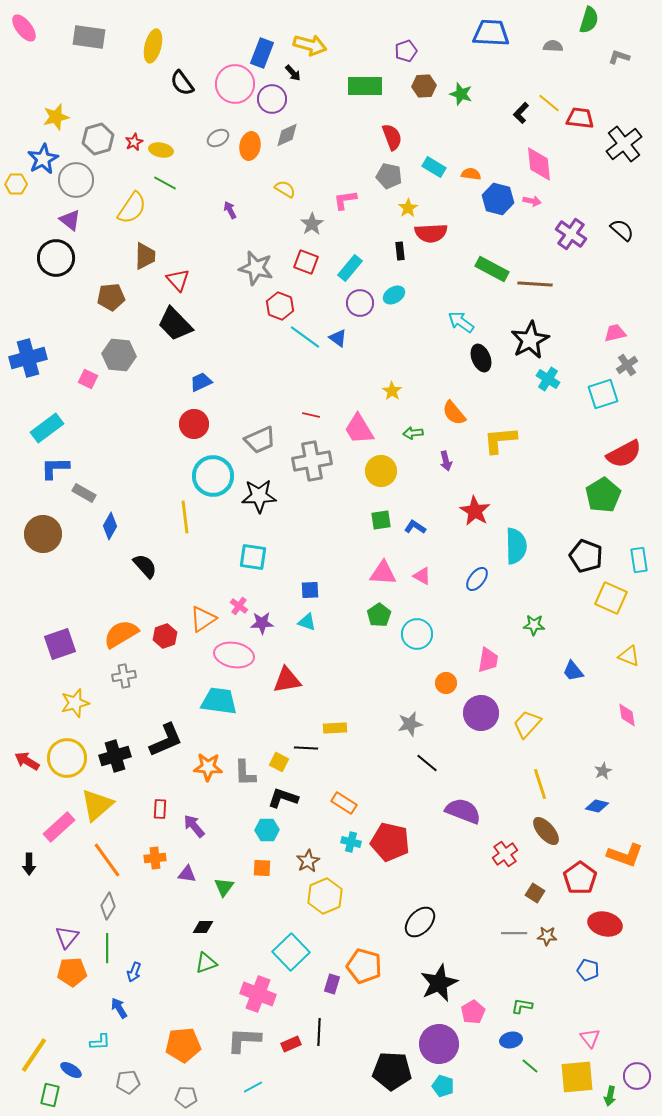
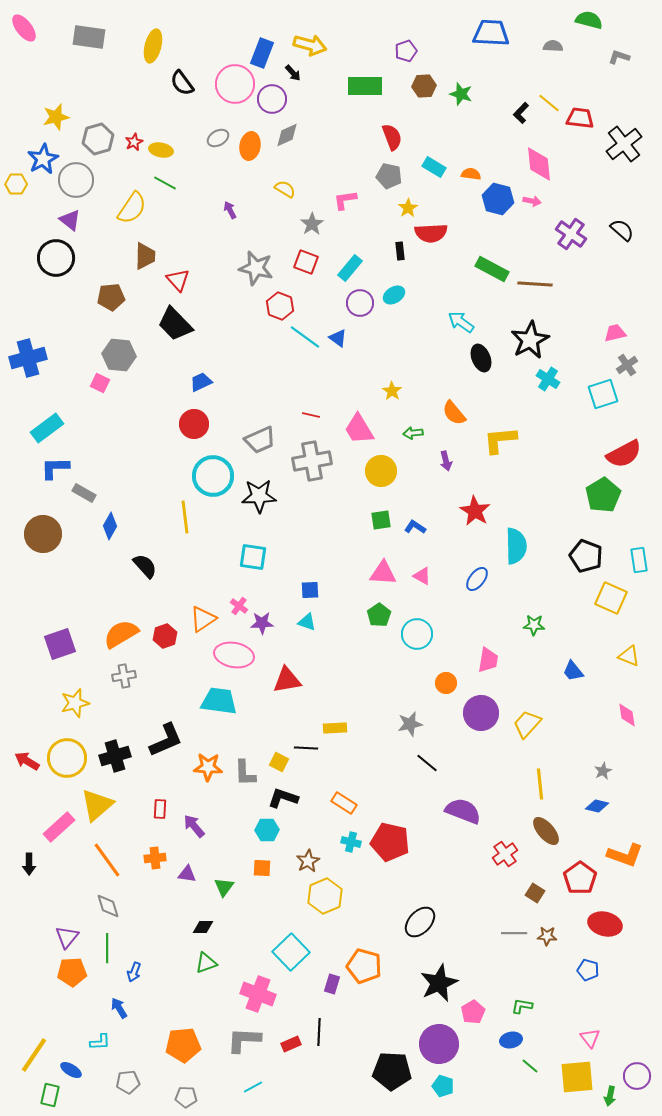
green semicircle at (589, 20): rotated 92 degrees counterclockwise
pink square at (88, 379): moved 12 px right, 4 px down
yellow line at (540, 784): rotated 12 degrees clockwise
gray diamond at (108, 906): rotated 48 degrees counterclockwise
